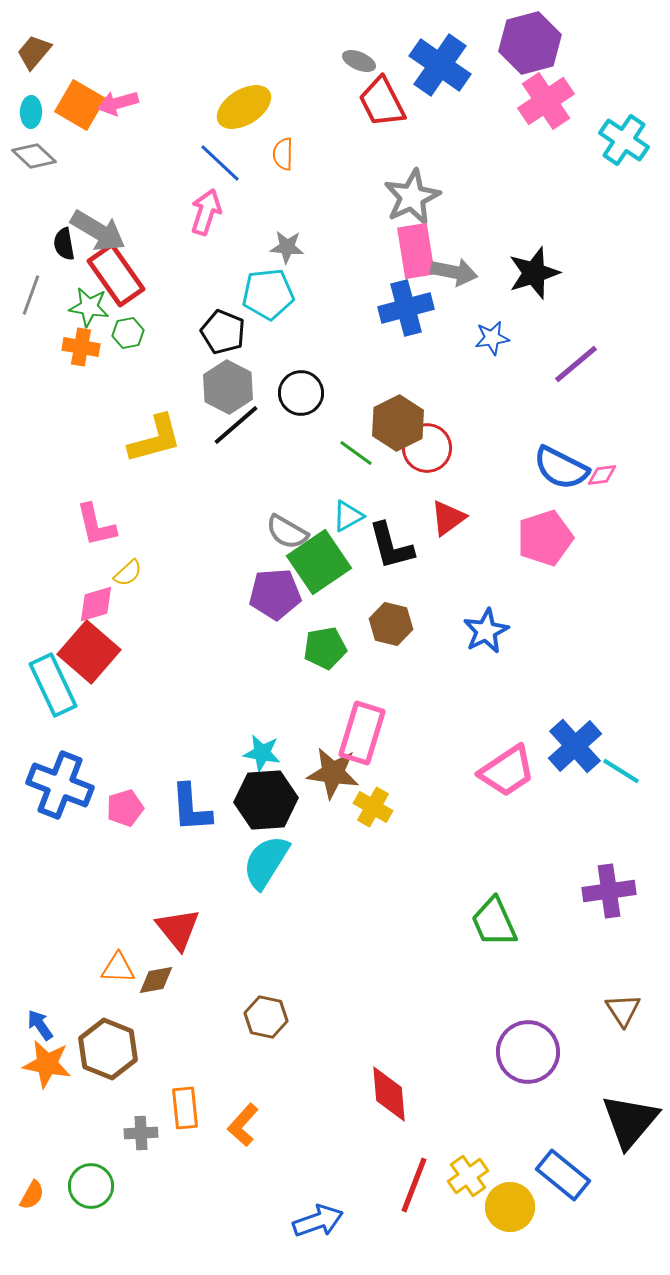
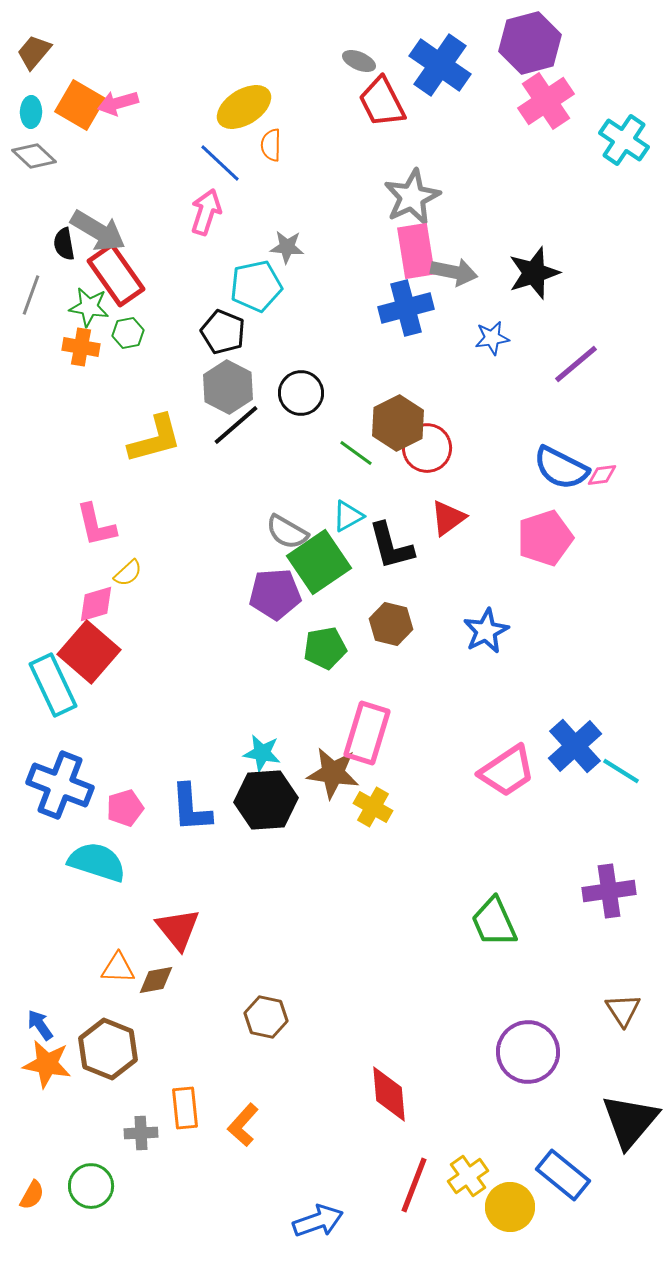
orange semicircle at (283, 154): moved 12 px left, 9 px up
cyan pentagon at (268, 294): moved 12 px left, 8 px up; rotated 6 degrees counterclockwise
pink rectangle at (362, 733): moved 5 px right
cyan semicircle at (266, 862): moved 169 px left; rotated 76 degrees clockwise
